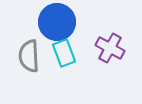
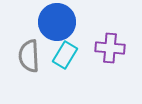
purple cross: rotated 24 degrees counterclockwise
cyan rectangle: moved 1 px right, 2 px down; rotated 52 degrees clockwise
